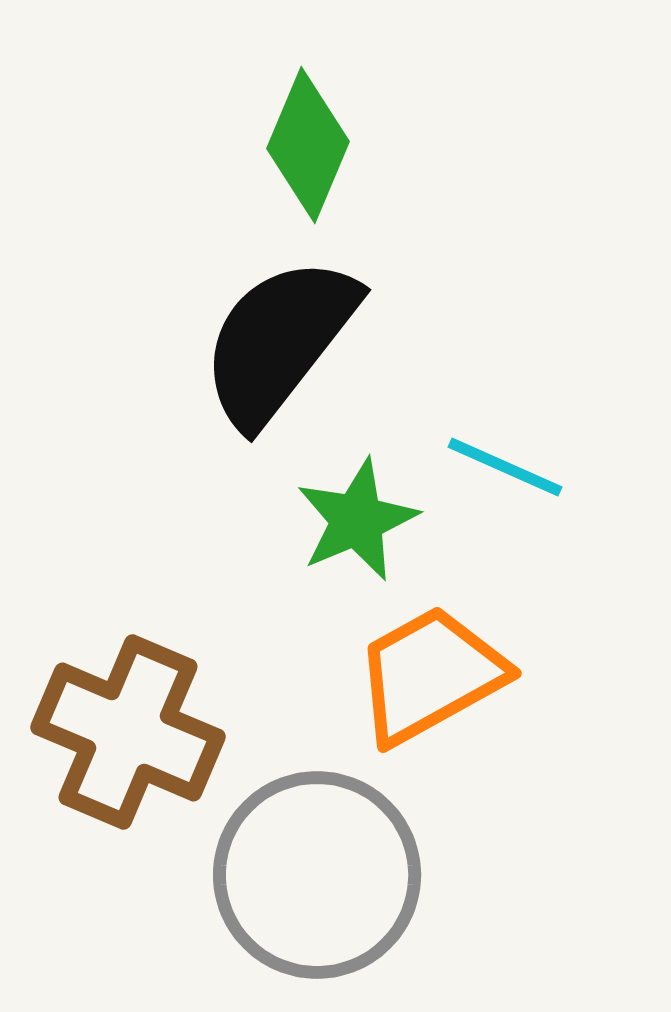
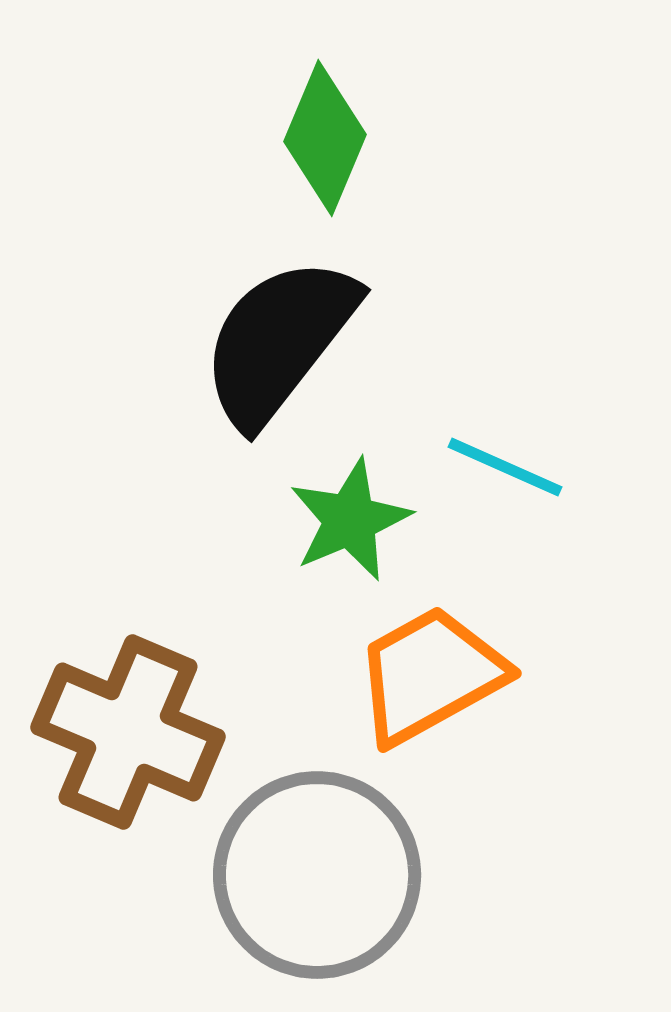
green diamond: moved 17 px right, 7 px up
green star: moved 7 px left
